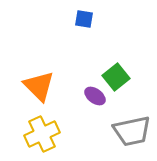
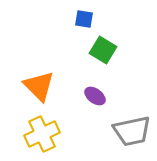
green square: moved 13 px left, 27 px up; rotated 20 degrees counterclockwise
